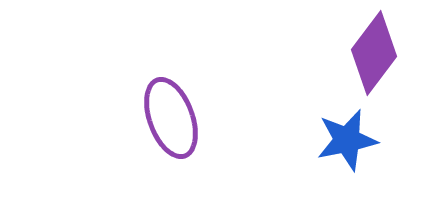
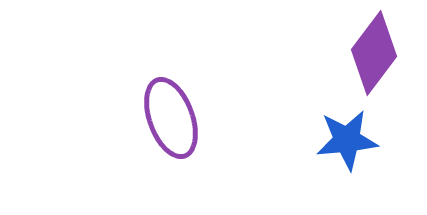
blue star: rotated 6 degrees clockwise
